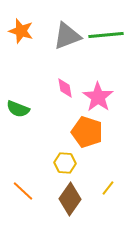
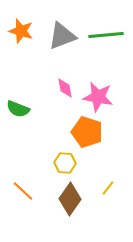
gray triangle: moved 5 px left
pink star: rotated 24 degrees counterclockwise
